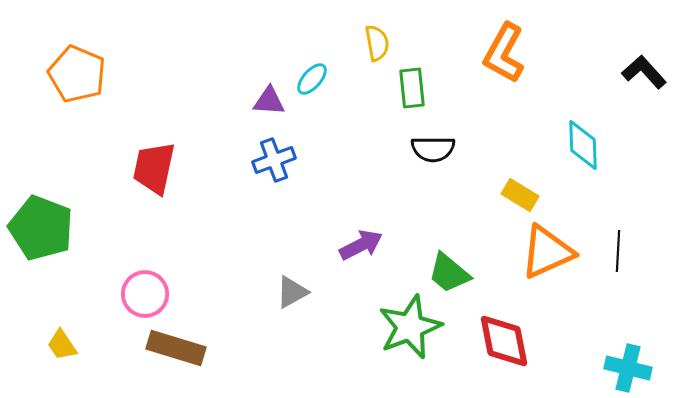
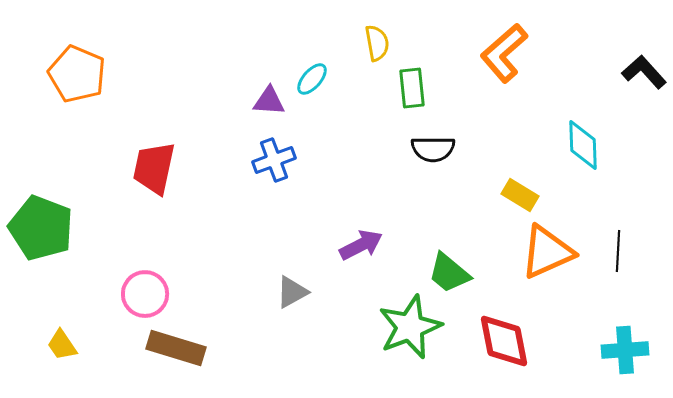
orange L-shape: rotated 20 degrees clockwise
cyan cross: moved 3 px left, 18 px up; rotated 18 degrees counterclockwise
